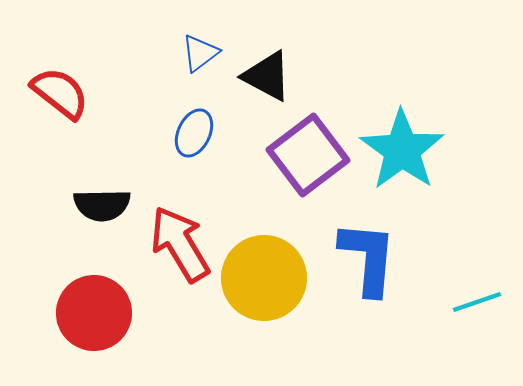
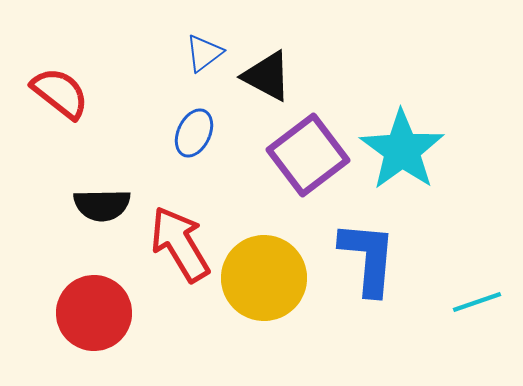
blue triangle: moved 4 px right
